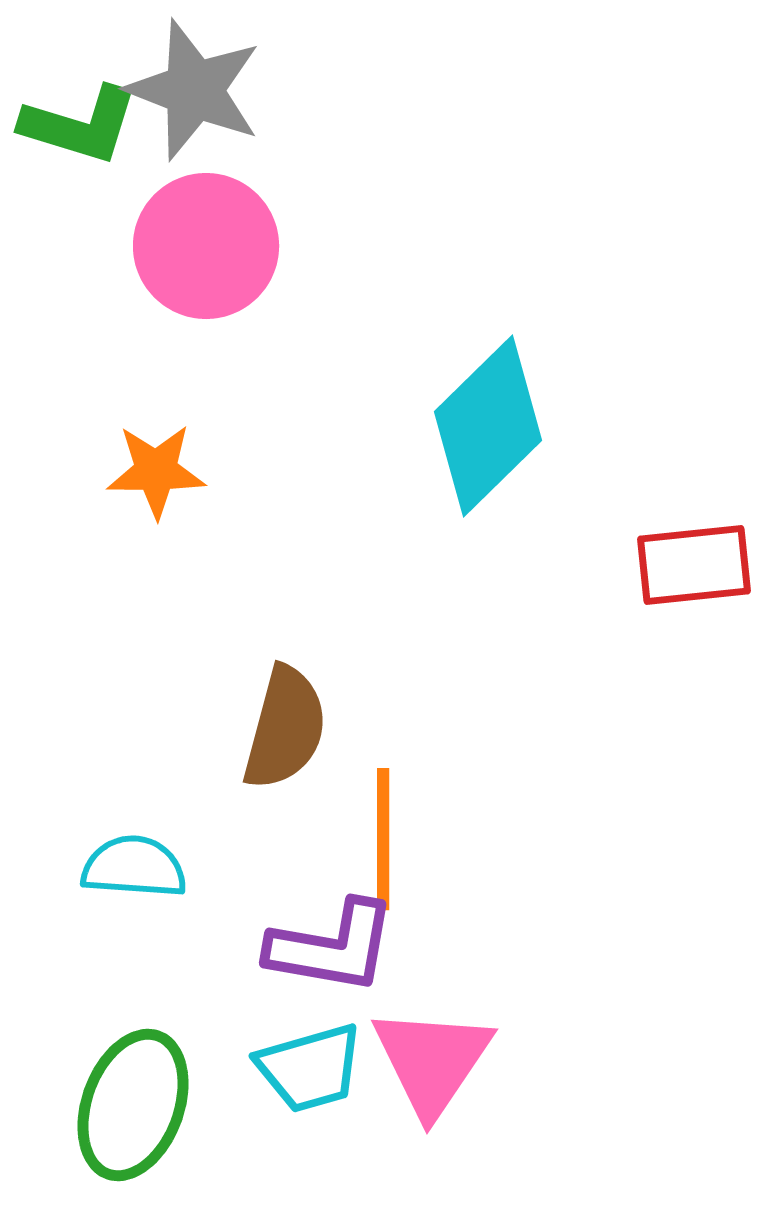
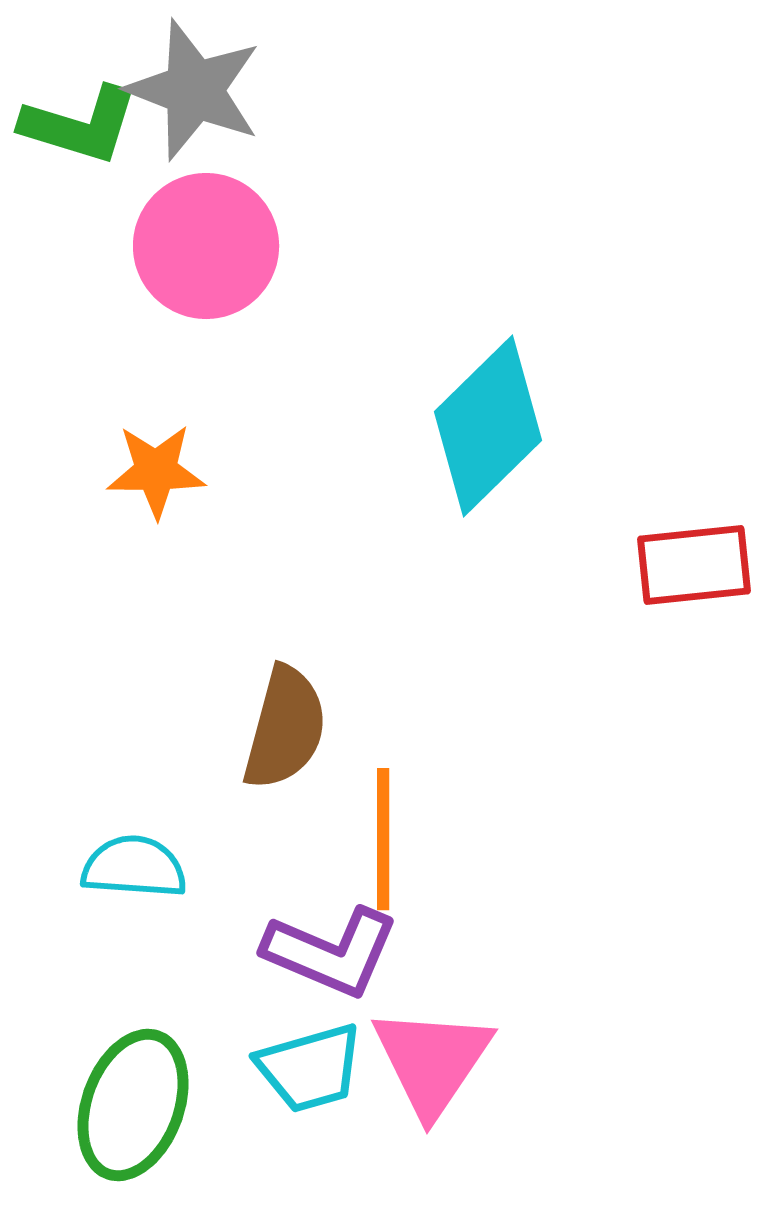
purple L-shape: moved 1 px left, 5 px down; rotated 13 degrees clockwise
